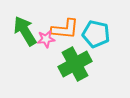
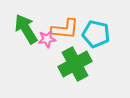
green arrow: moved 1 px right, 2 px up
pink star: moved 1 px right
